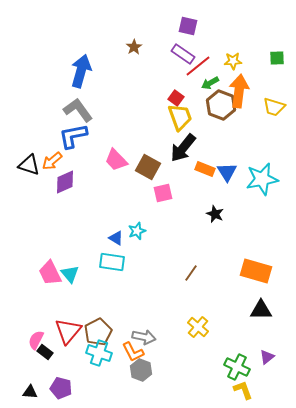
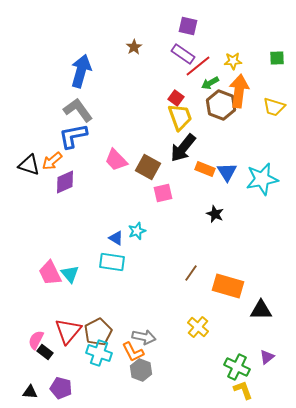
orange rectangle at (256, 271): moved 28 px left, 15 px down
